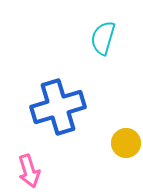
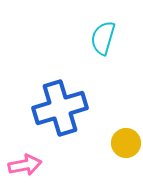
blue cross: moved 2 px right, 1 px down
pink arrow: moved 4 px left, 6 px up; rotated 84 degrees counterclockwise
